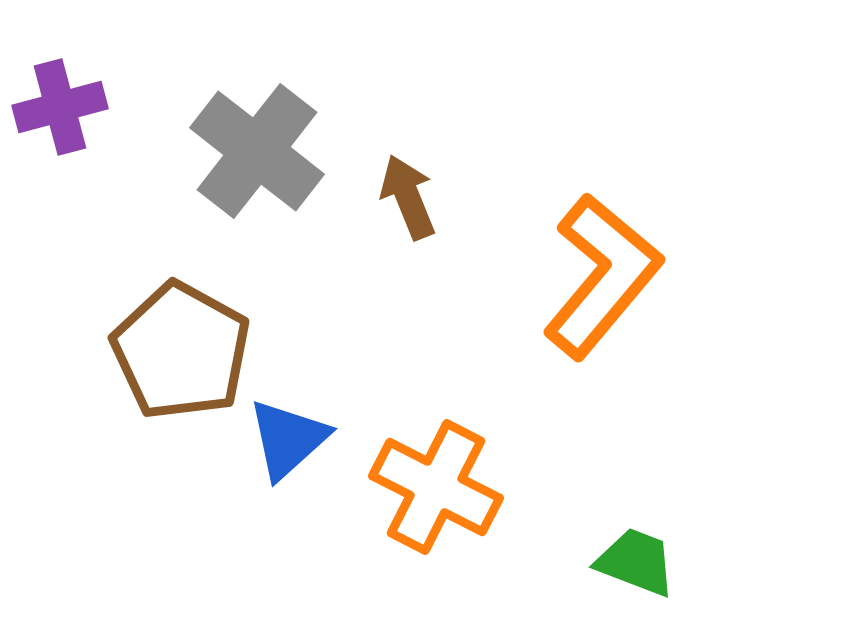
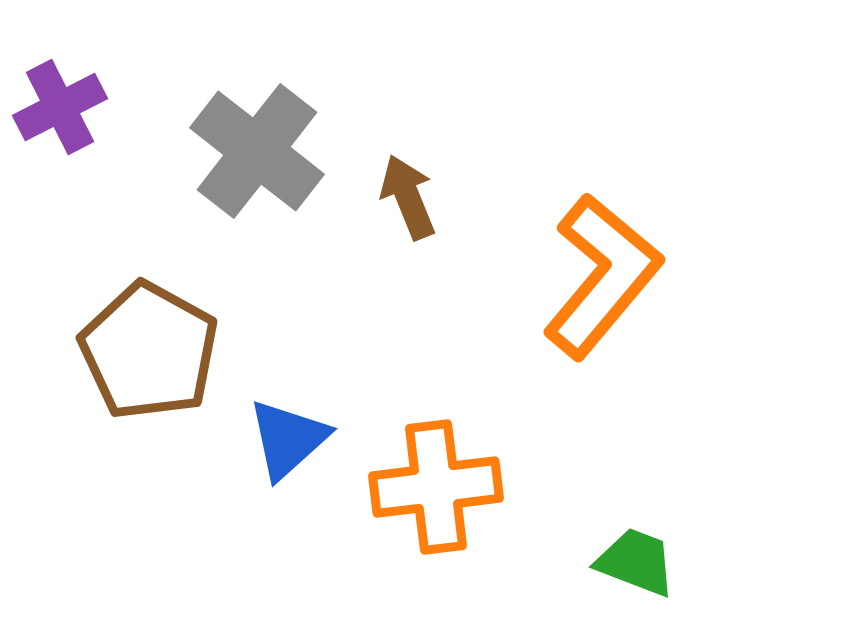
purple cross: rotated 12 degrees counterclockwise
brown pentagon: moved 32 px left
orange cross: rotated 34 degrees counterclockwise
